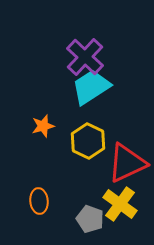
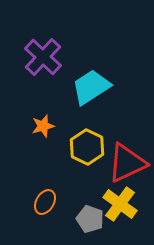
purple cross: moved 42 px left
yellow hexagon: moved 1 px left, 6 px down
orange ellipse: moved 6 px right, 1 px down; rotated 35 degrees clockwise
